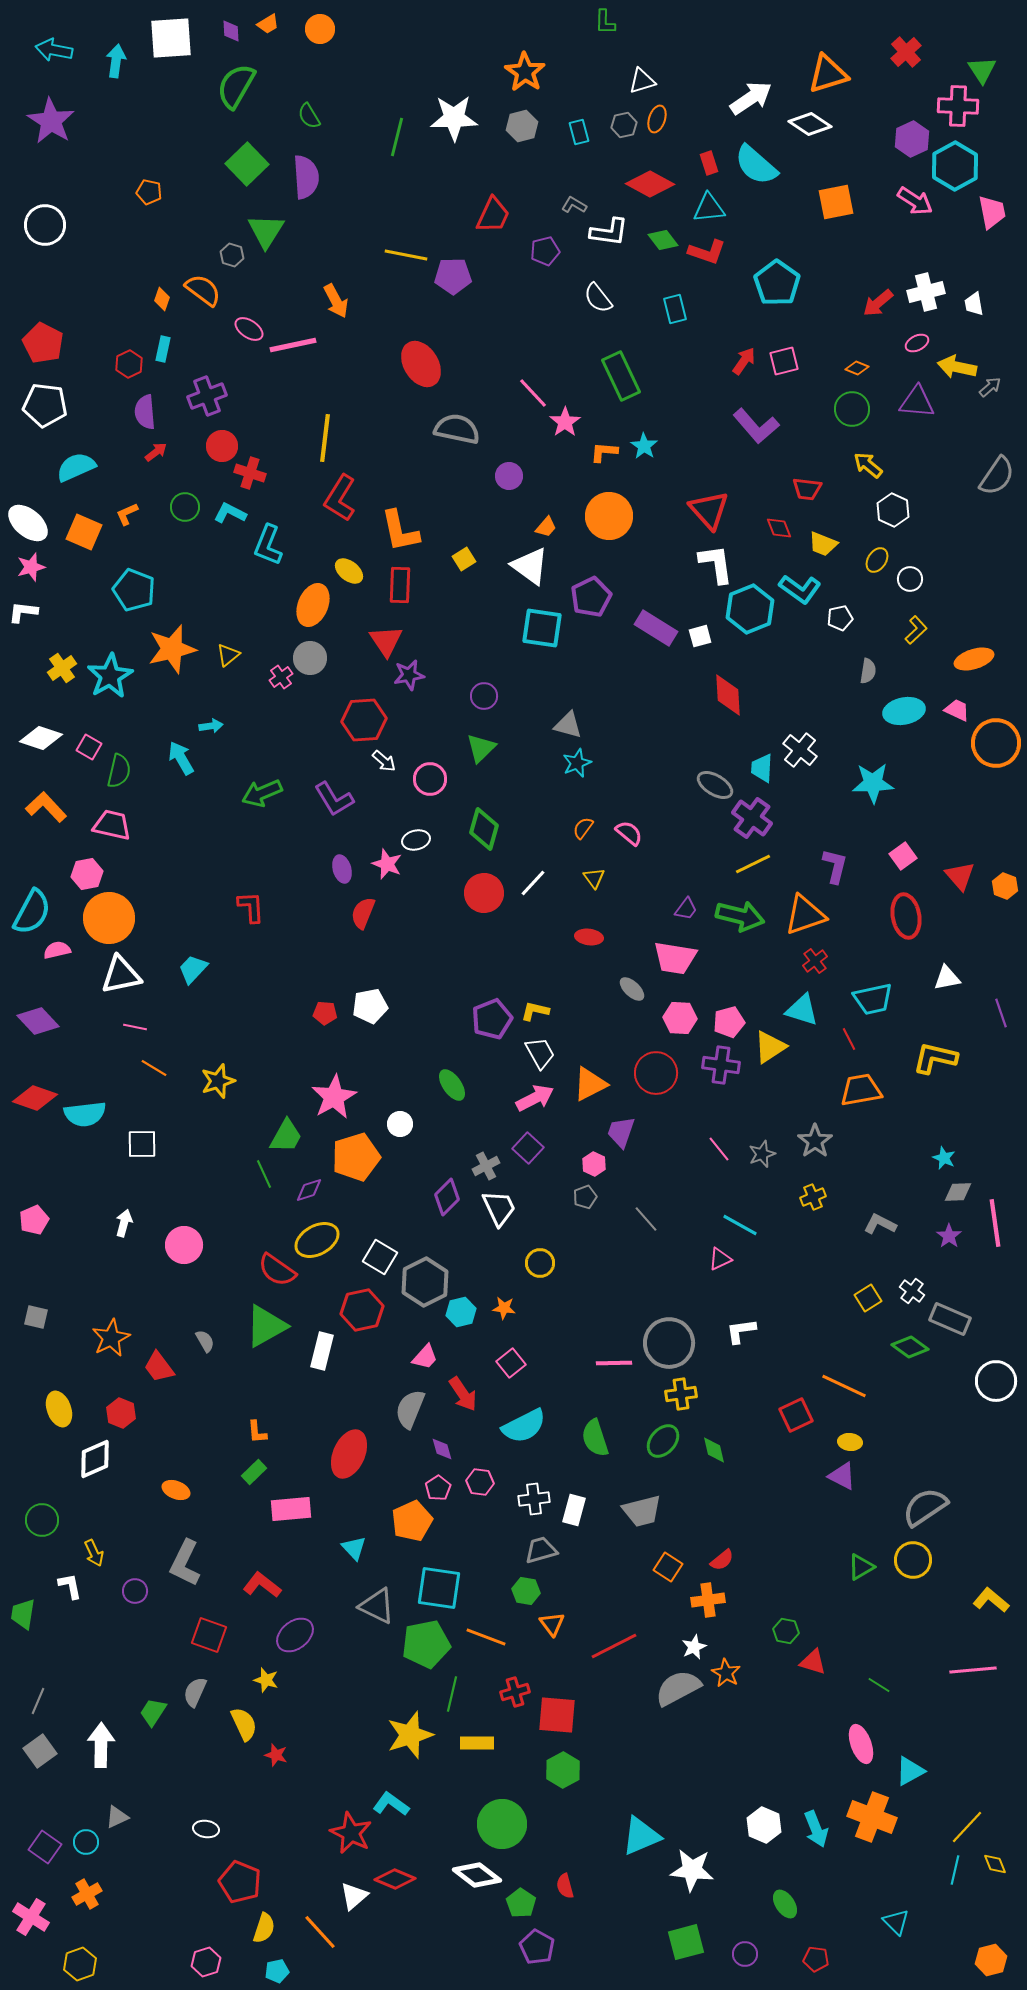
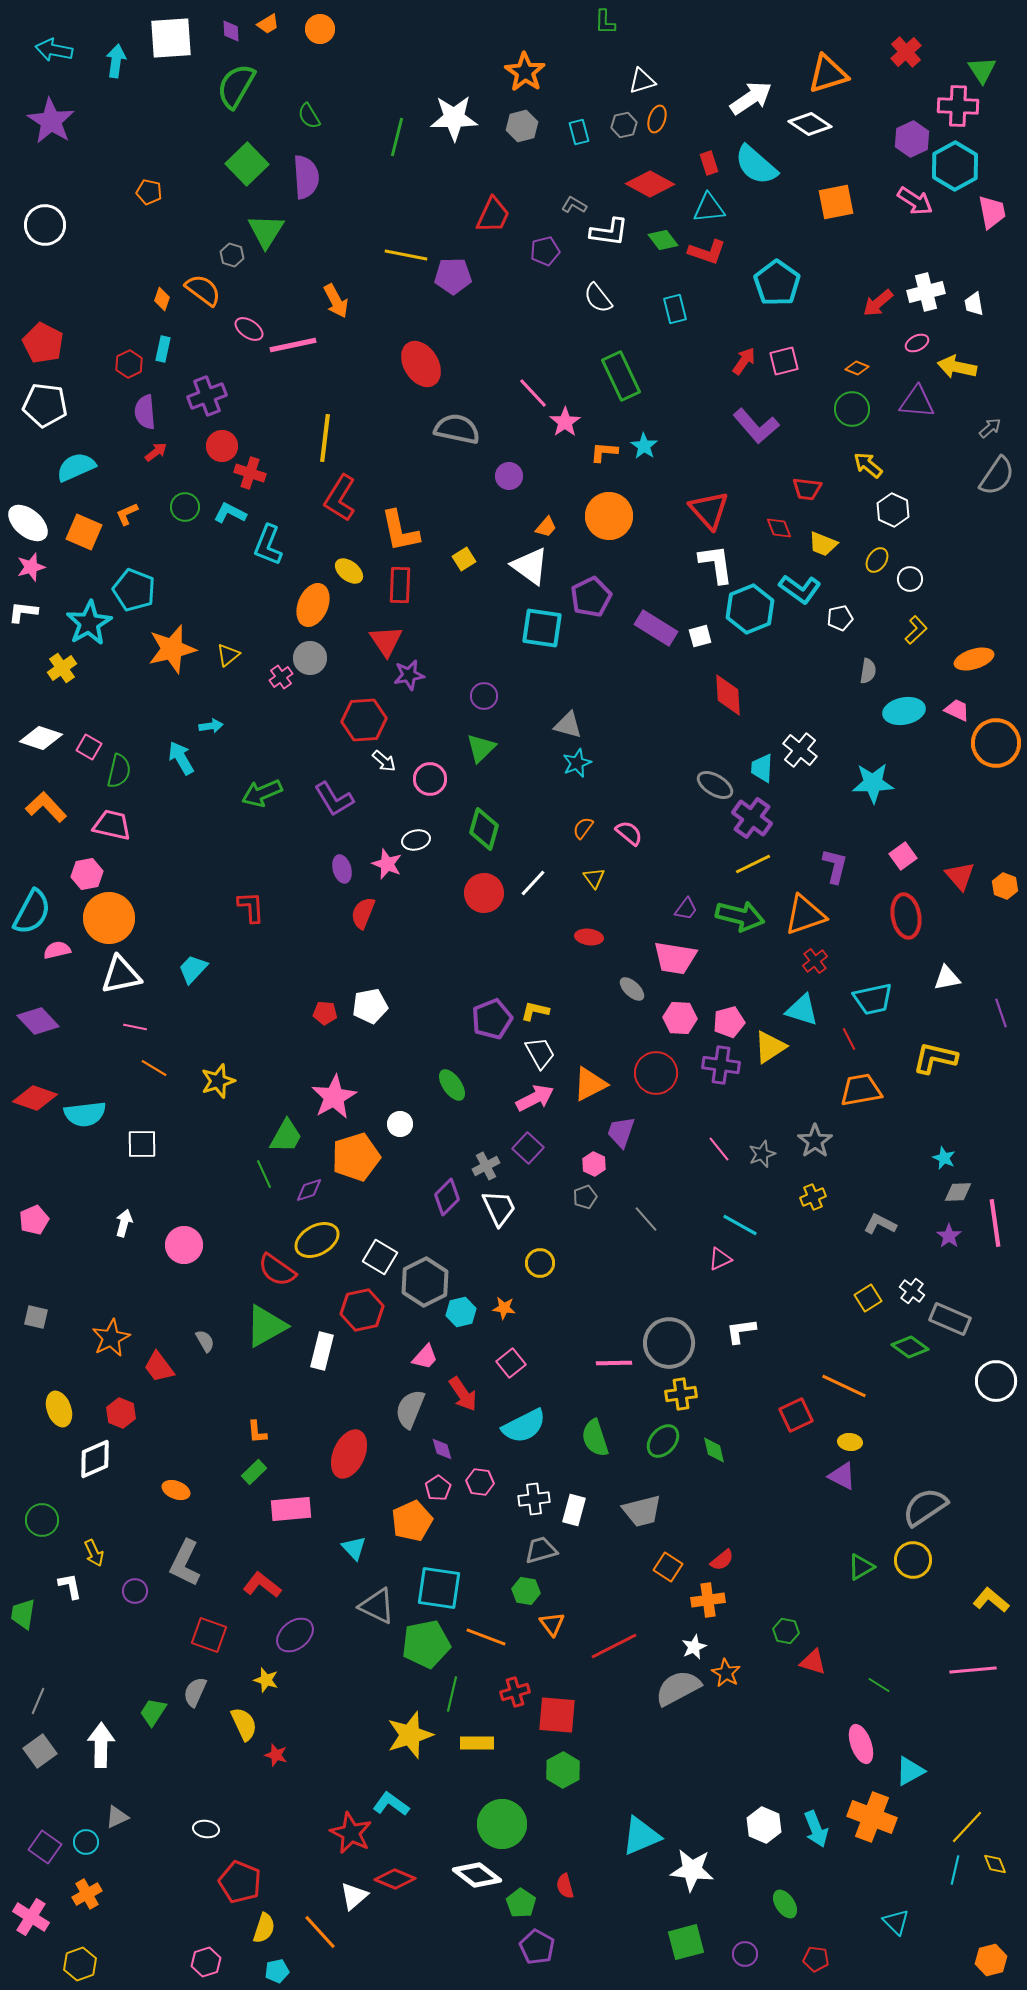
gray arrow at (990, 387): moved 41 px down
cyan star at (110, 676): moved 21 px left, 53 px up
